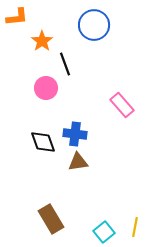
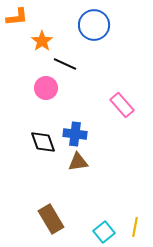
black line: rotated 45 degrees counterclockwise
